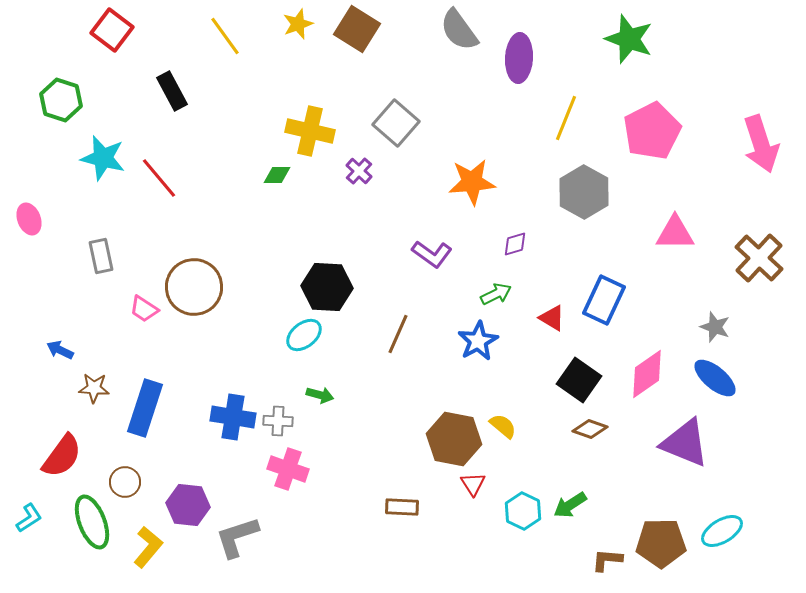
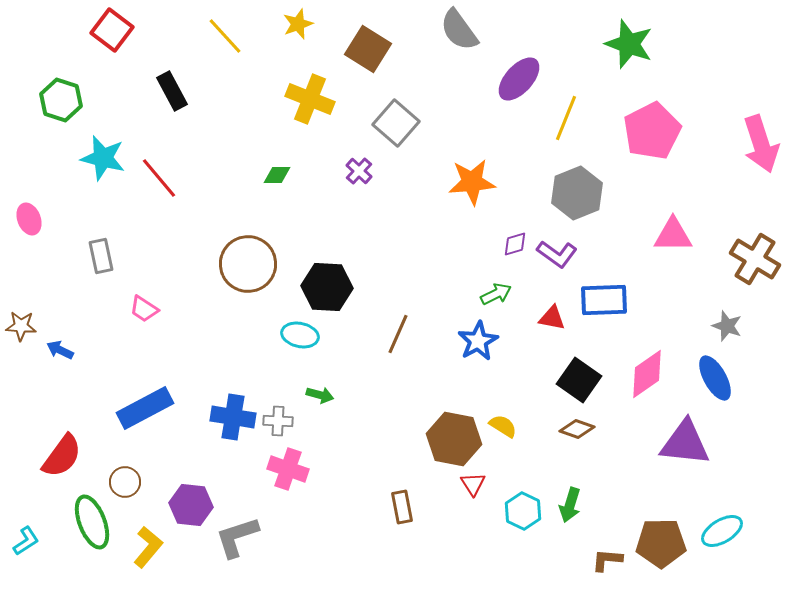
brown square at (357, 29): moved 11 px right, 20 px down
yellow line at (225, 36): rotated 6 degrees counterclockwise
green star at (629, 39): moved 5 px down
purple ellipse at (519, 58): moved 21 px down; rotated 39 degrees clockwise
yellow cross at (310, 131): moved 32 px up; rotated 9 degrees clockwise
gray hexagon at (584, 192): moved 7 px left, 1 px down; rotated 9 degrees clockwise
pink triangle at (675, 233): moved 2 px left, 2 px down
purple L-shape at (432, 254): moved 125 px right
brown cross at (759, 258): moved 4 px left, 1 px down; rotated 12 degrees counterclockwise
brown circle at (194, 287): moved 54 px right, 23 px up
blue rectangle at (604, 300): rotated 63 degrees clockwise
red triangle at (552, 318): rotated 20 degrees counterclockwise
gray star at (715, 327): moved 12 px right, 1 px up
cyan ellipse at (304, 335): moved 4 px left; rotated 51 degrees clockwise
blue ellipse at (715, 378): rotated 21 degrees clockwise
brown star at (94, 388): moved 73 px left, 62 px up
blue rectangle at (145, 408): rotated 44 degrees clockwise
yellow semicircle at (503, 426): rotated 8 degrees counterclockwise
brown diamond at (590, 429): moved 13 px left
purple triangle at (685, 443): rotated 16 degrees counterclockwise
purple hexagon at (188, 505): moved 3 px right
green arrow at (570, 505): rotated 40 degrees counterclockwise
brown rectangle at (402, 507): rotated 76 degrees clockwise
cyan L-shape at (29, 518): moved 3 px left, 23 px down
